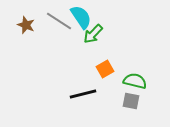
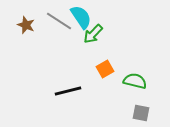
black line: moved 15 px left, 3 px up
gray square: moved 10 px right, 12 px down
